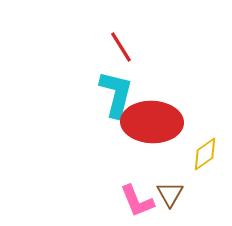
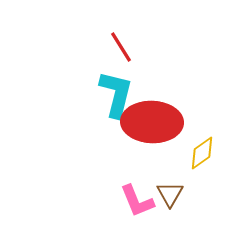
yellow diamond: moved 3 px left, 1 px up
